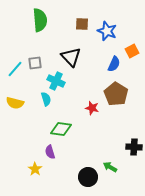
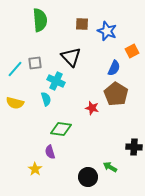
blue semicircle: moved 4 px down
